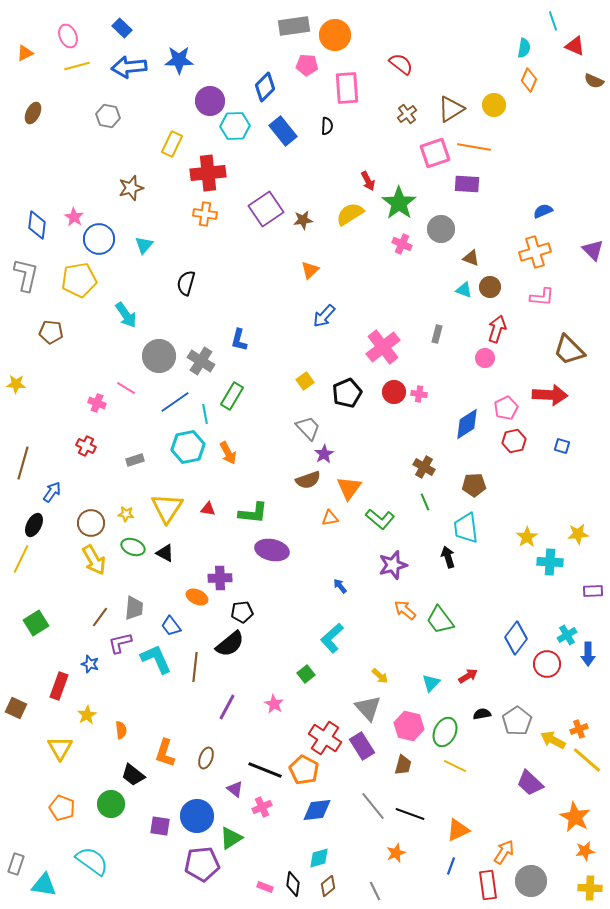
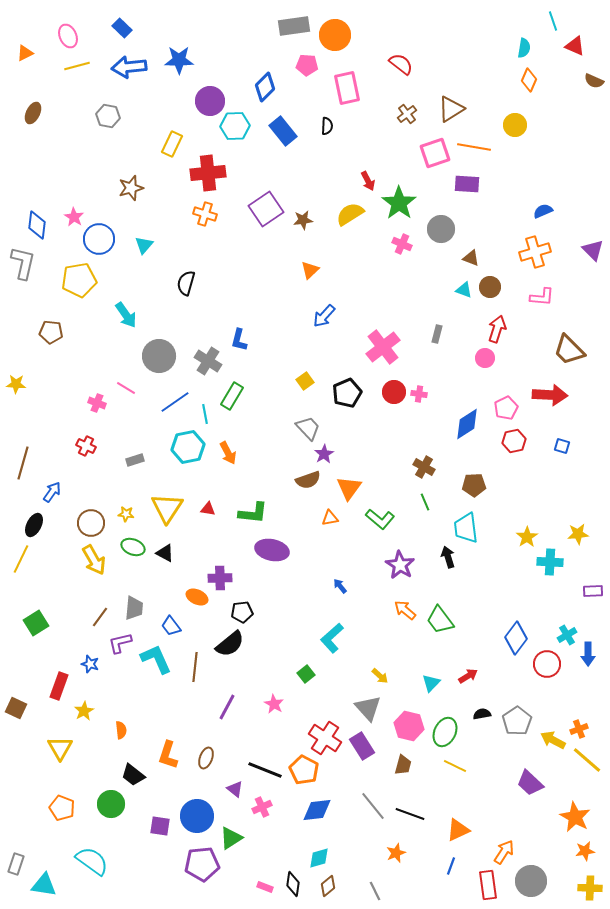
pink rectangle at (347, 88): rotated 8 degrees counterclockwise
yellow circle at (494, 105): moved 21 px right, 20 px down
orange cross at (205, 214): rotated 10 degrees clockwise
gray L-shape at (26, 275): moved 3 px left, 12 px up
gray cross at (201, 361): moved 7 px right
purple star at (393, 565): moved 7 px right; rotated 24 degrees counterclockwise
yellow star at (87, 715): moved 3 px left, 4 px up
orange L-shape at (165, 753): moved 3 px right, 2 px down
